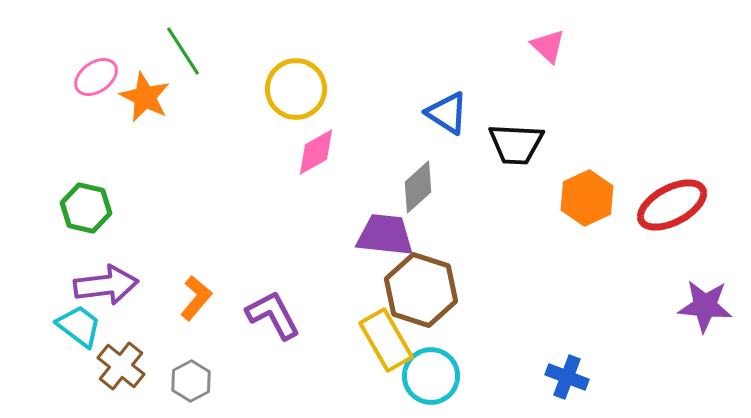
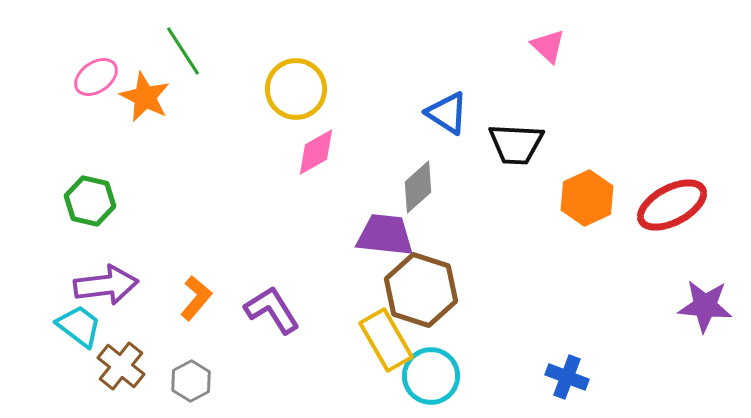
green hexagon: moved 4 px right, 7 px up
purple L-shape: moved 1 px left, 5 px up; rotated 4 degrees counterclockwise
